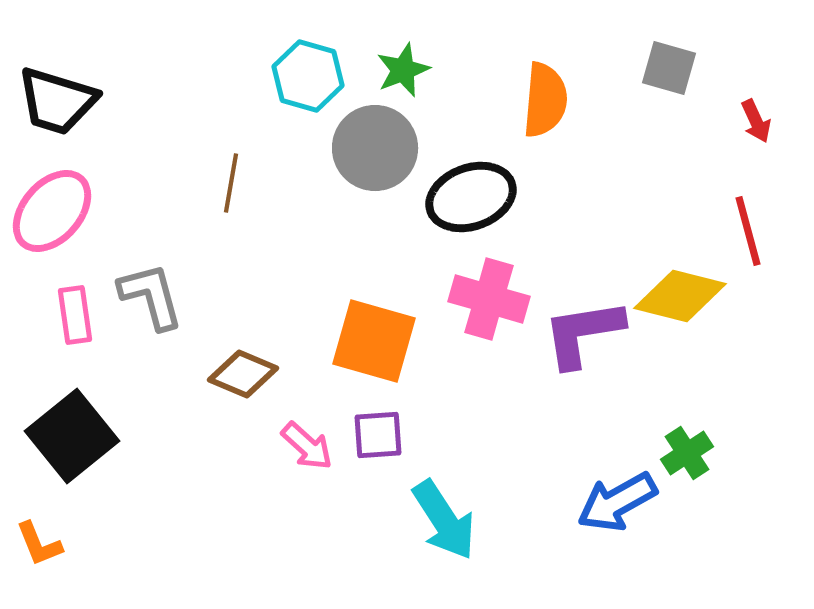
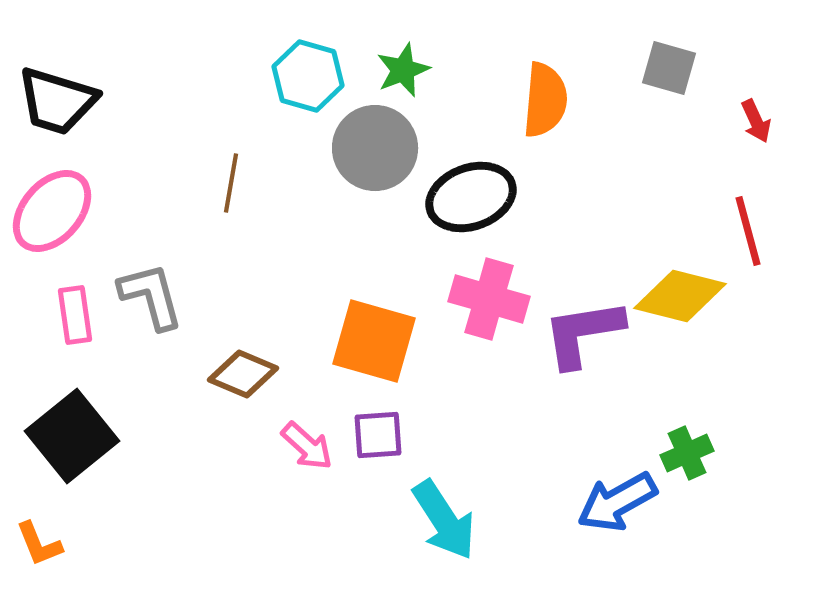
green cross: rotated 9 degrees clockwise
